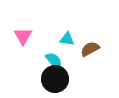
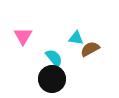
cyan triangle: moved 9 px right, 1 px up
cyan semicircle: moved 3 px up
black circle: moved 3 px left
